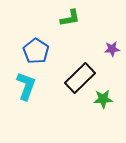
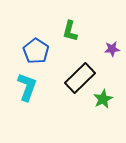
green L-shape: moved 13 px down; rotated 115 degrees clockwise
cyan L-shape: moved 1 px right, 1 px down
green star: rotated 24 degrees counterclockwise
